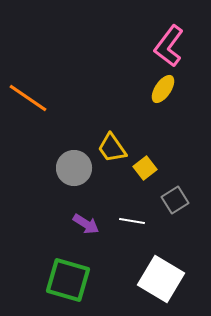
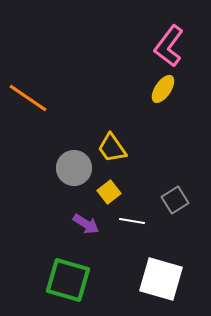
yellow square: moved 36 px left, 24 px down
white square: rotated 15 degrees counterclockwise
